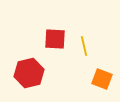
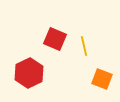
red square: rotated 20 degrees clockwise
red hexagon: rotated 12 degrees counterclockwise
